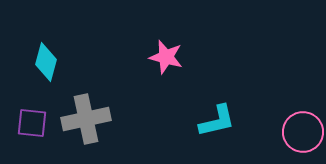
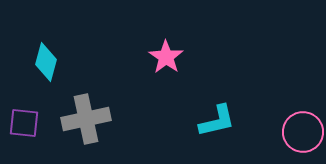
pink star: rotated 20 degrees clockwise
purple square: moved 8 px left
